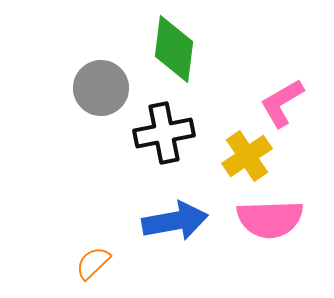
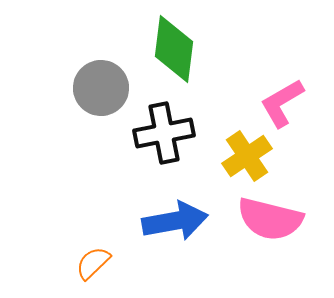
pink semicircle: rotated 16 degrees clockwise
